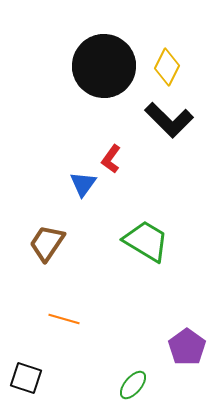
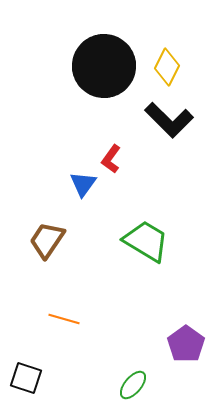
brown trapezoid: moved 3 px up
purple pentagon: moved 1 px left, 3 px up
